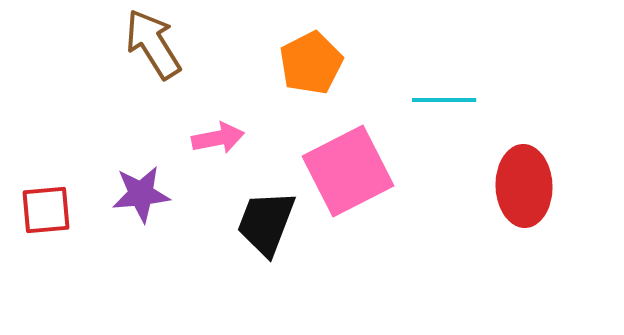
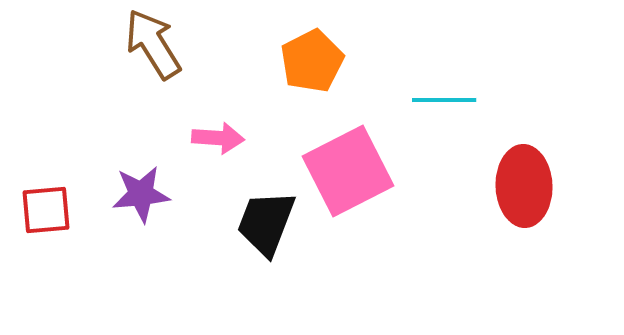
orange pentagon: moved 1 px right, 2 px up
pink arrow: rotated 15 degrees clockwise
